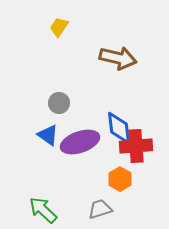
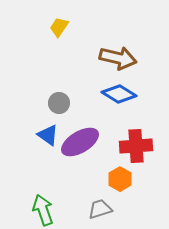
blue diamond: moved 34 px up; rotated 52 degrees counterclockwise
purple ellipse: rotated 12 degrees counterclockwise
green arrow: rotated 28 degrees clockwise
